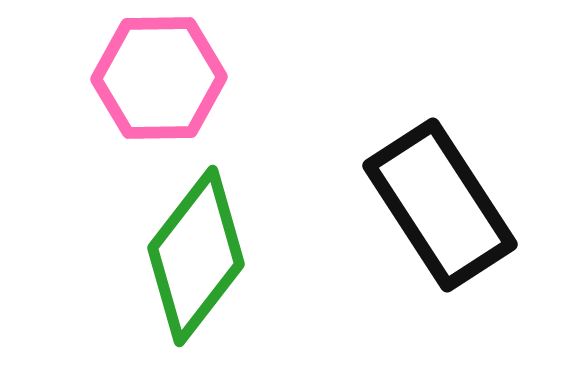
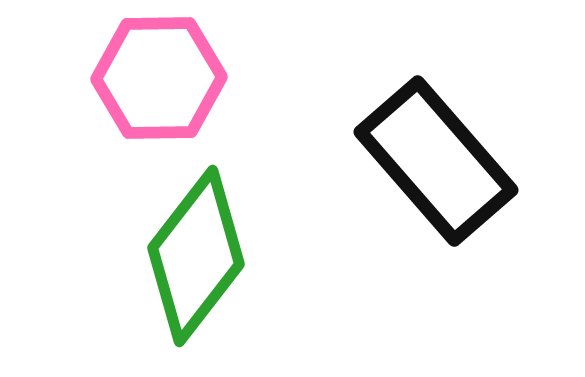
black rectangle: moved 4 px left, 44 px up; rotated 8 degrees counterclockwise
